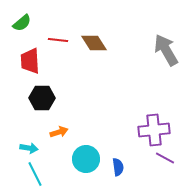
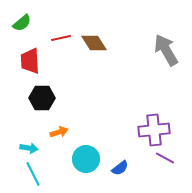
red line: moved 3 px right, 2 px up; rotated 18 degrees counterclockwise
blue semicircle: moved 2 px right, 1 px down; rotated 60 degrees clockwise
cyan line: moved 2 px left
